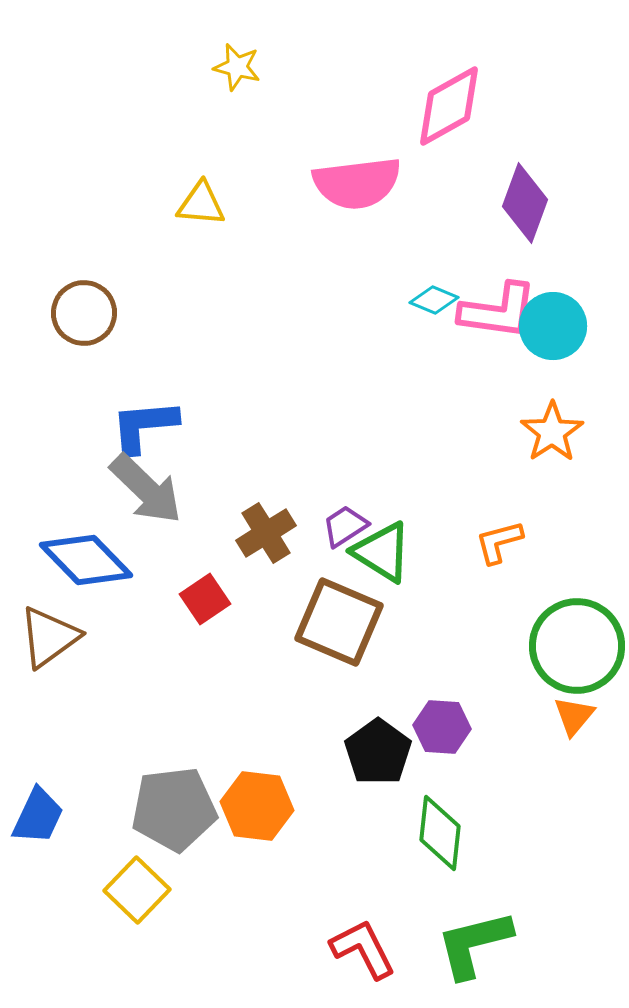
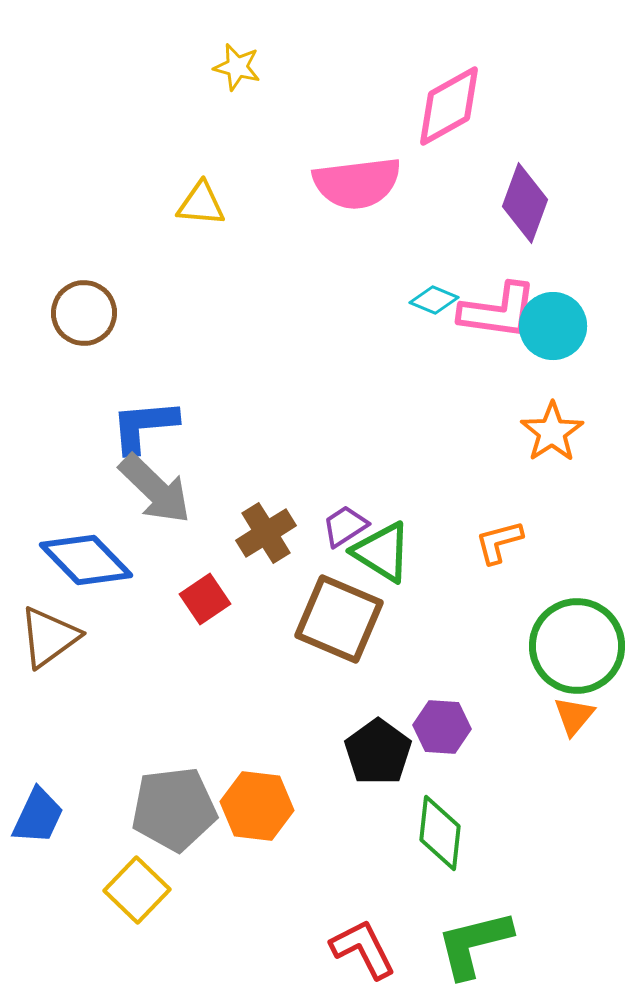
gray arrow: moved 9 px right
brown square: moved 3 px up
